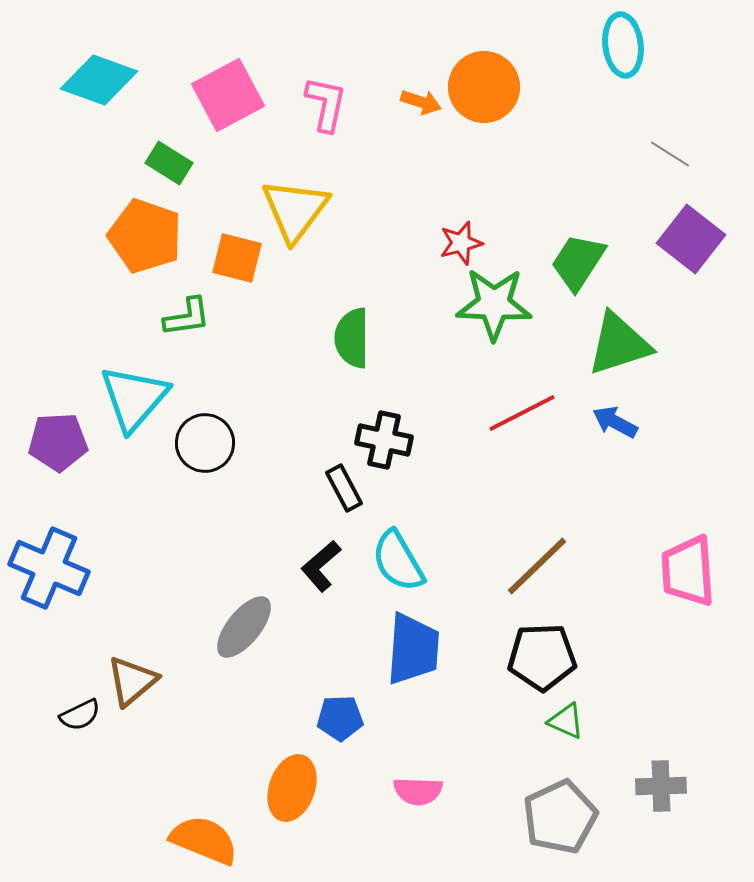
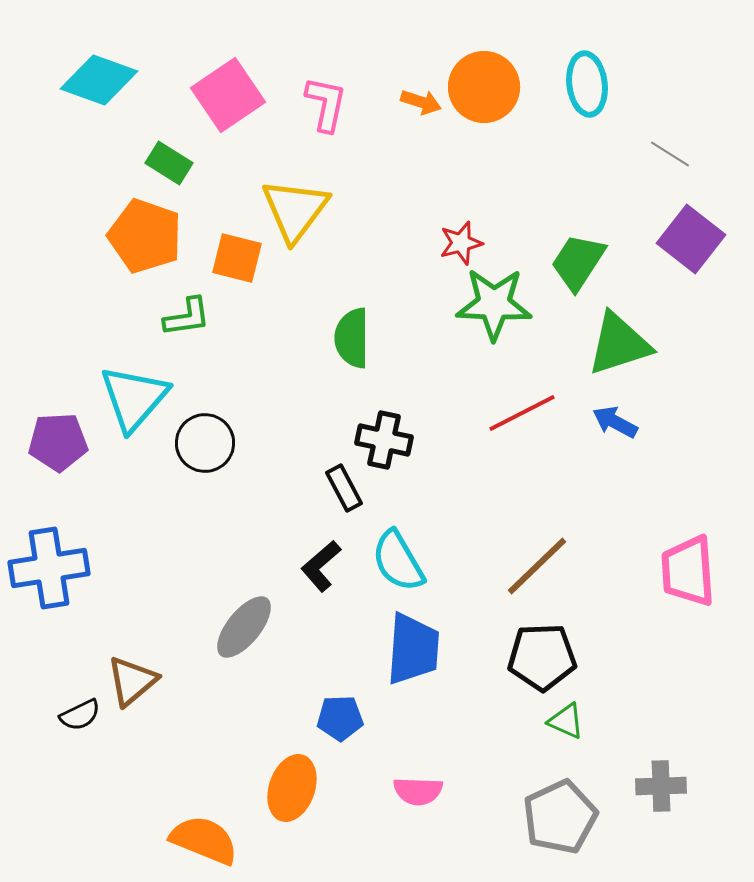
cyan ellipse at (623, 45): moved 36 px left, 39 px down
pink square at (228, 95): rotated 6 degrees counterclockwise
blue cross at (49, 568): rotated 32 degrees counterclockwise
